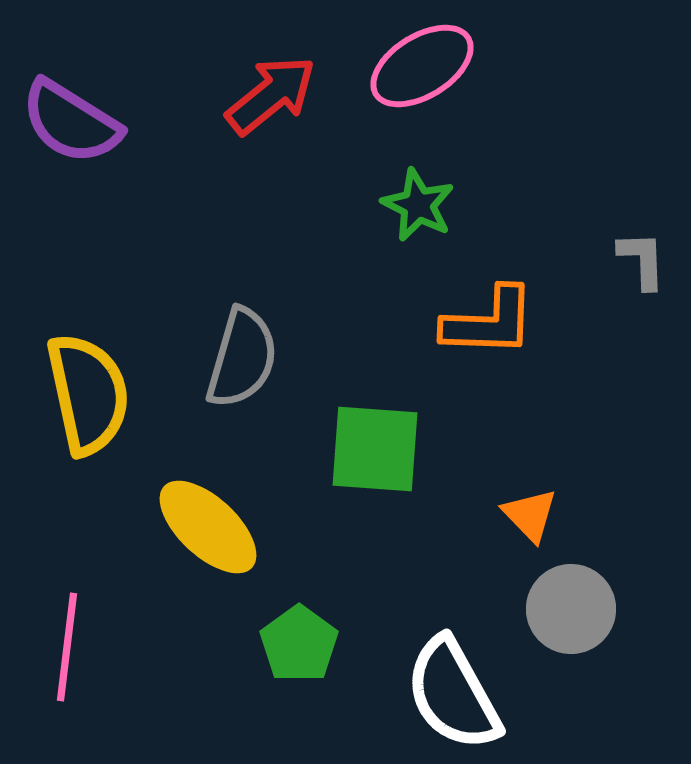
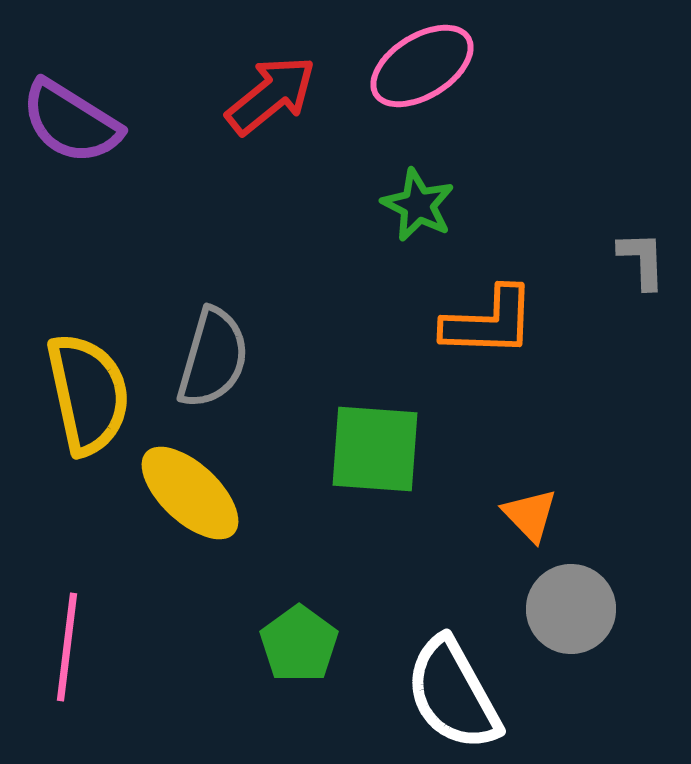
gray semicircle: moved 29 px left
yellow ellipse: moved 18 px left, 34 px up
